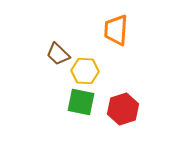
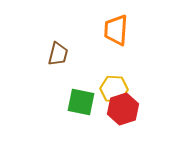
brown trapezoid: rotated 120 degrees counterclockwise
yellow hexagon: moved 29 px right, 18 px down
